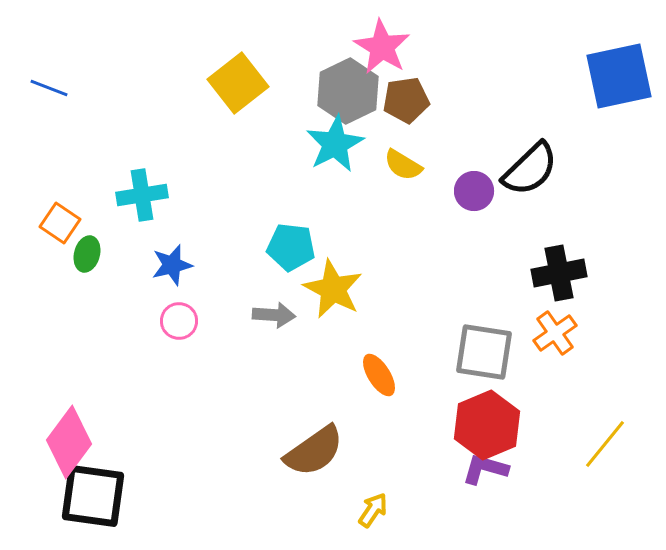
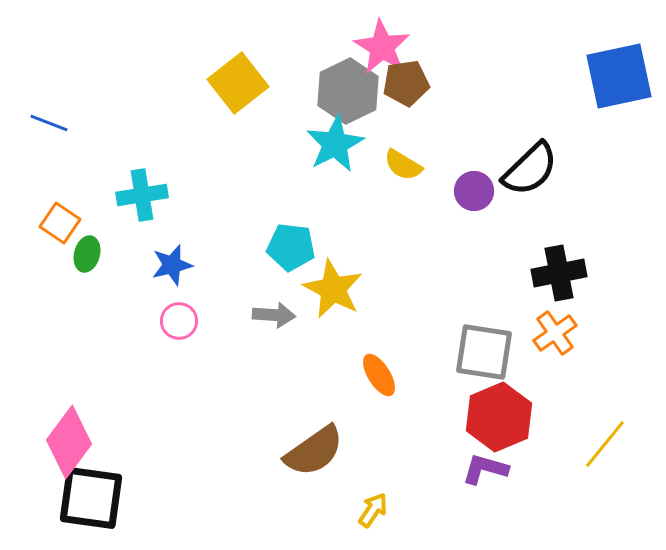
blue line: moved 35 px down
brown pentagon: moved 17 px up
red hexagon: moved 12 px right, 8 px up
black square: moved 2 px left, 2 px down
